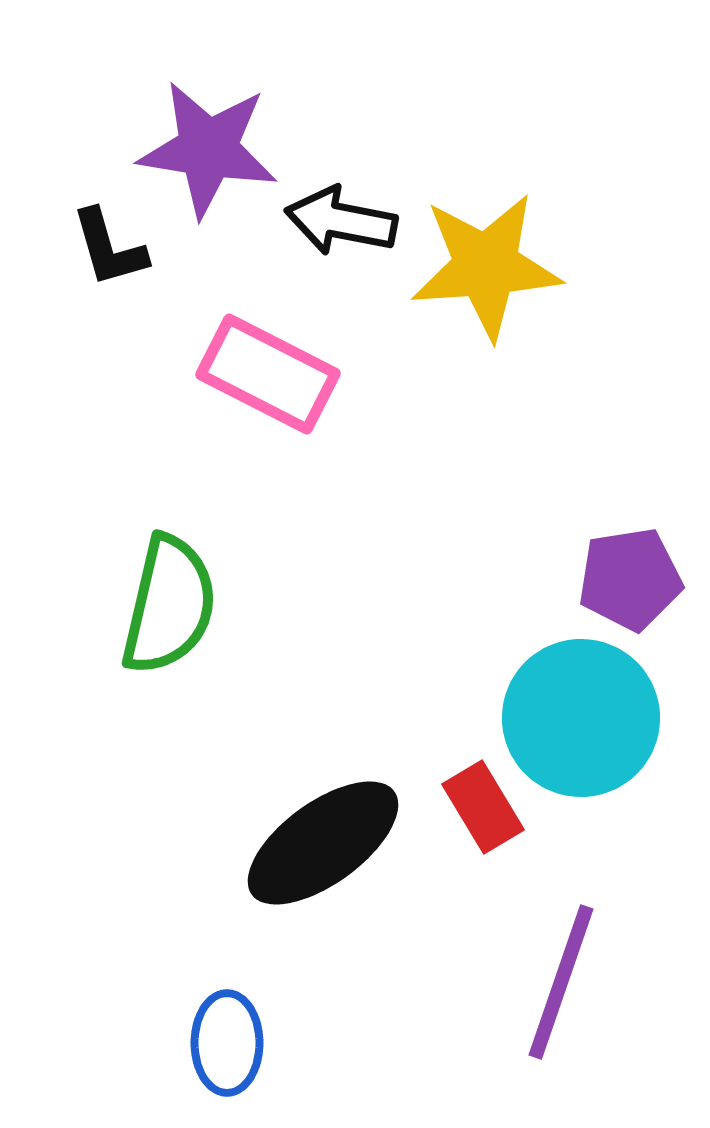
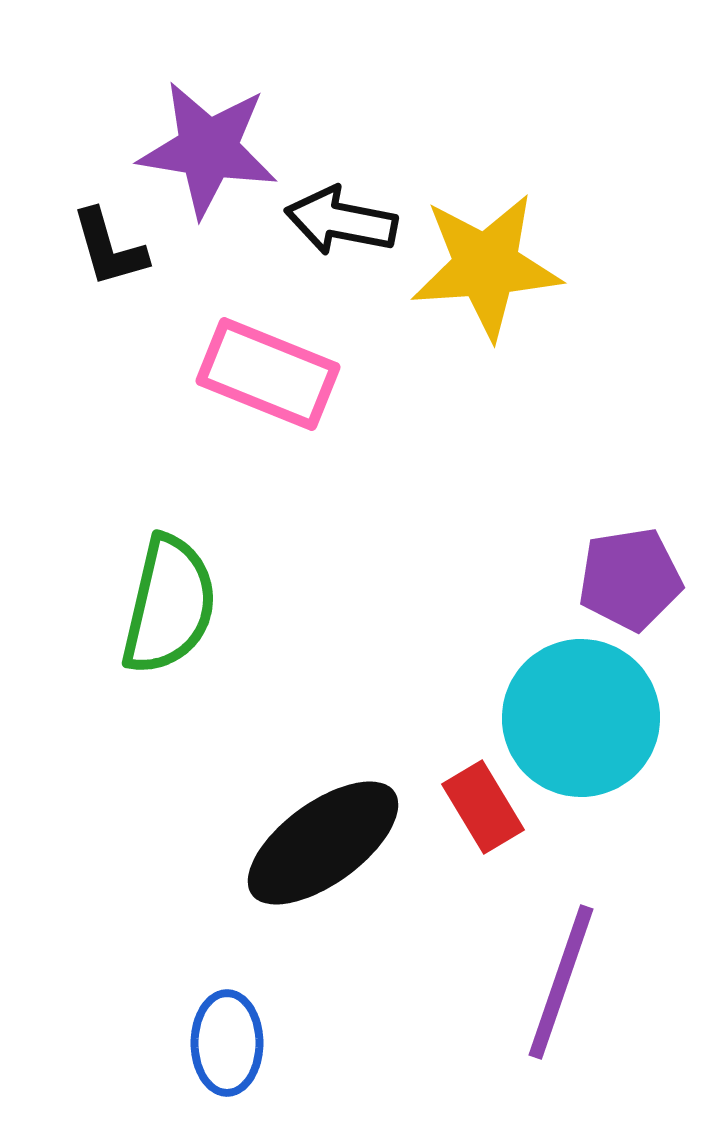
pink rectangle: rotated 5 degrees counterclockwise
